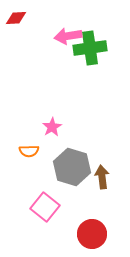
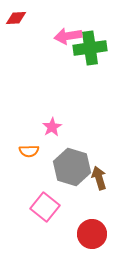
brown arrow: moved 3 px left, 1 px down; rotated 10 degrees counterclockwise
